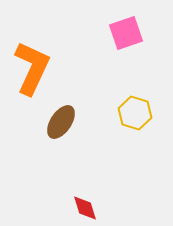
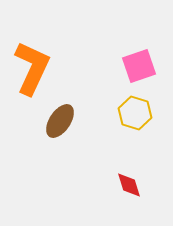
pink square: moved 13 px right, 33 px down
brown ellipse: moved 1 px left, 1 px up
red diamond: moved 44 px right, 23 px up
